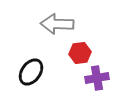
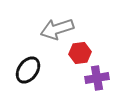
gray arrow: moved 5 px down; rotated 20 degrees counterclockwise
black ellipse: moved 3 px left, 2 px up
